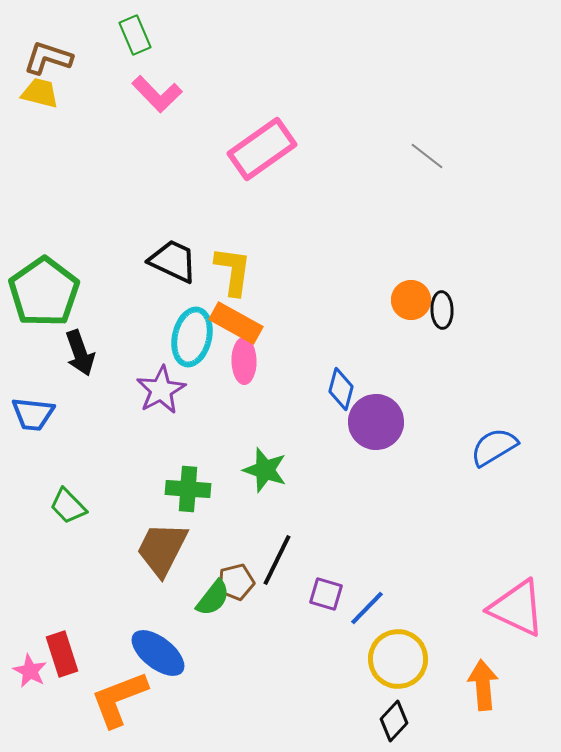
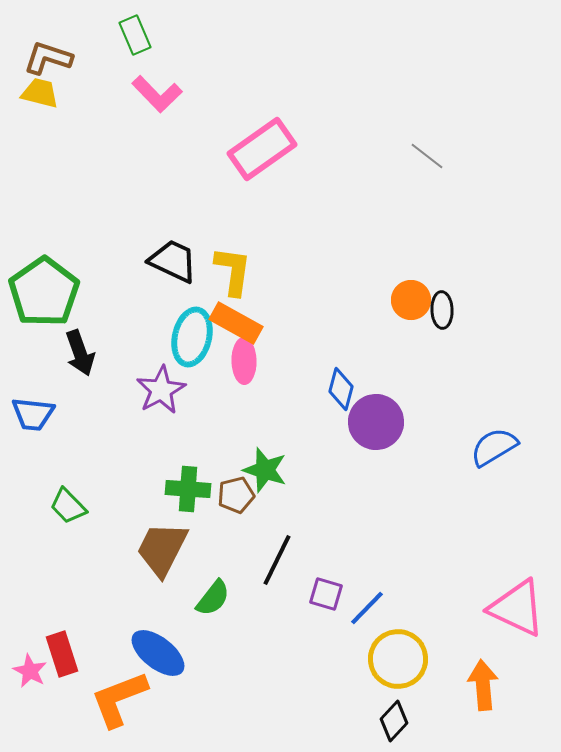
brown pentagon: moved 87 px up
